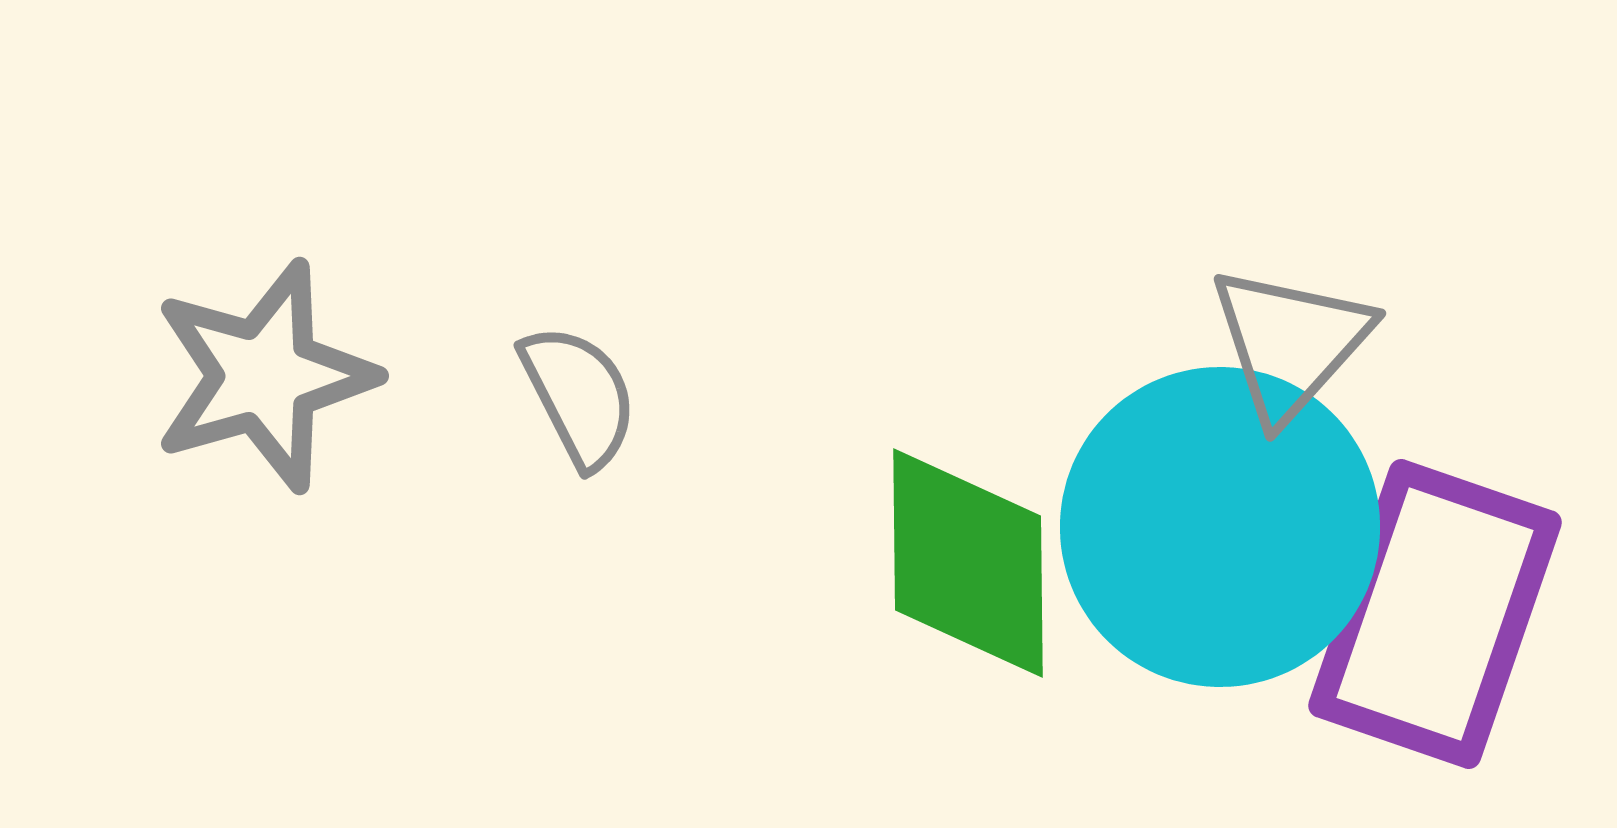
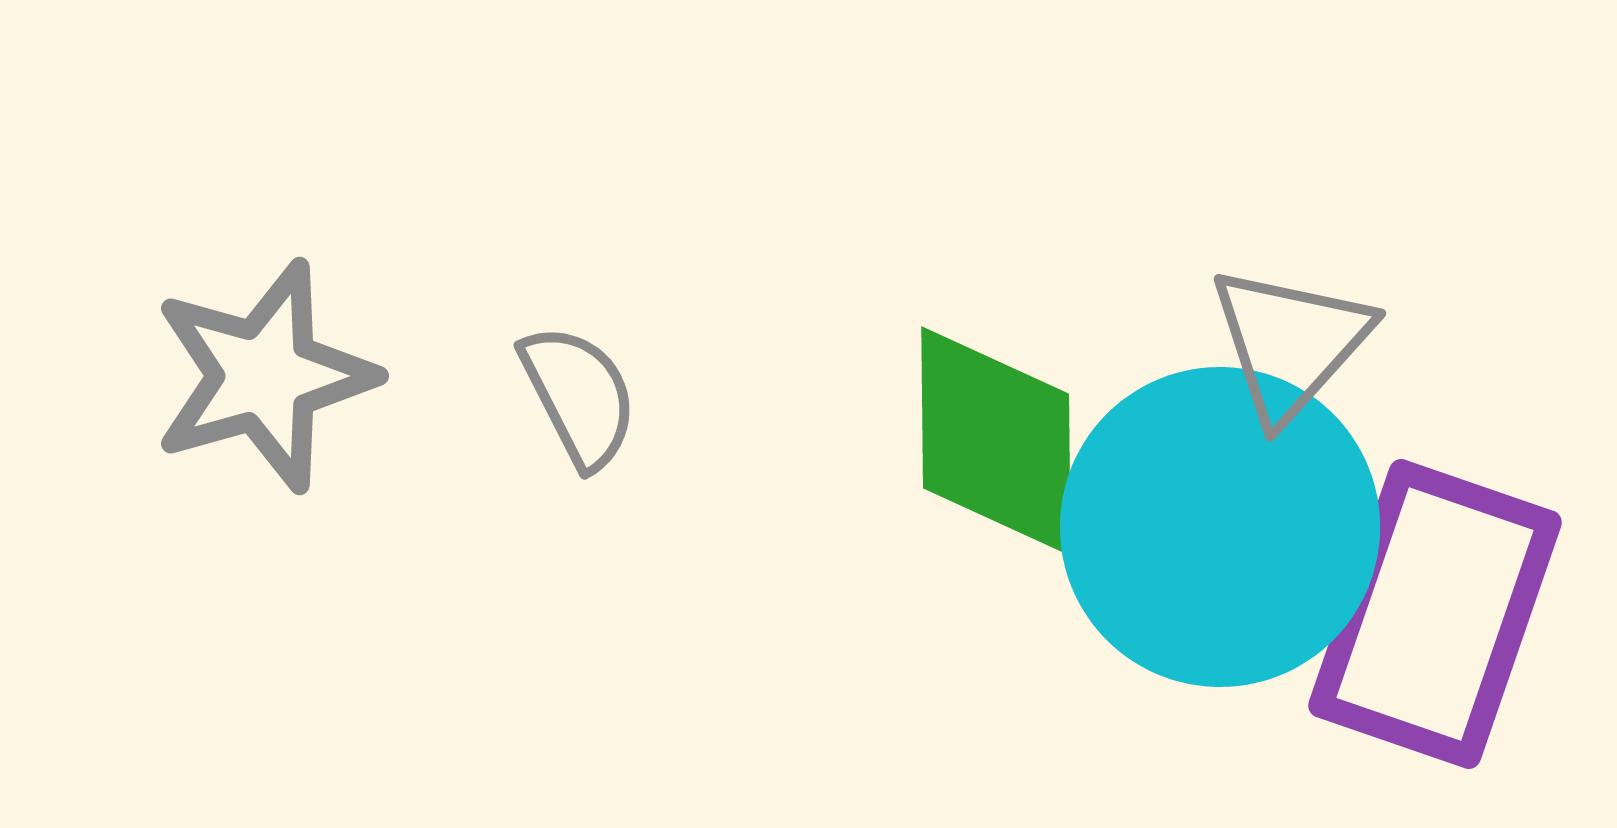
green diamond: moved 28 px right, 122 px up
